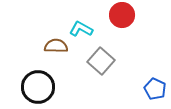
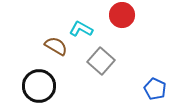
brown semicircle: rotated 30 degrees clockwise
black circle: moved 1 px right, 1 px up
